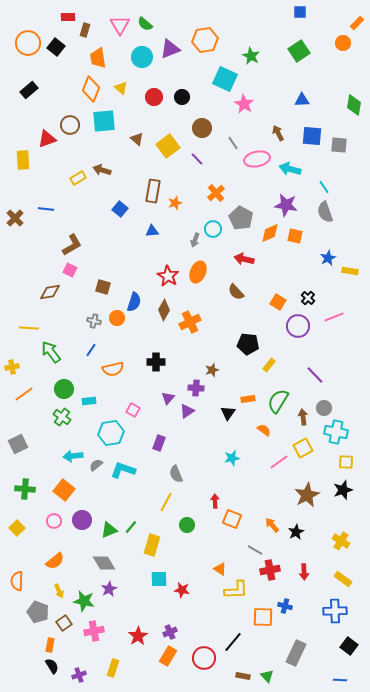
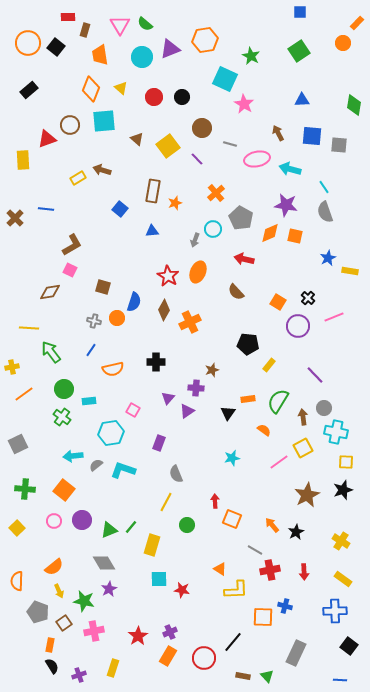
orange trapezoid at (98, 58): moved 2 px right, 3 px up
gray line at (233, 143): moved 3 px left, 1 px down; rotated 40 degrees counterclockwise
orange semicircle at (55, 561): moved 1 px left, 6 px down
